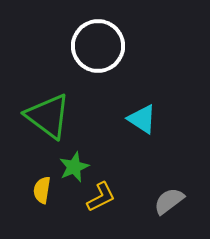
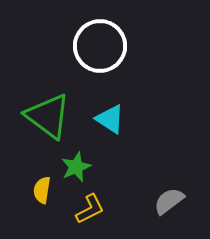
white circle: moved 2 px right
cyan triangle: moved 32 px left
green star: moved 2 px right
yellow L-shape: moved 11 px left, 12 px down
